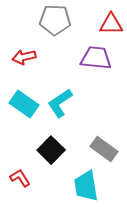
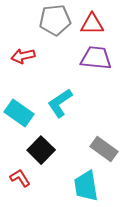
gray pentagon: rotated 8 degrees counterclockwise
red triangle: moved 19 px left
red arrow: moved 1 px left, 1 px up
cyan rectangle: moved 5 px left, 9 px down
black square: moved 10 px left
